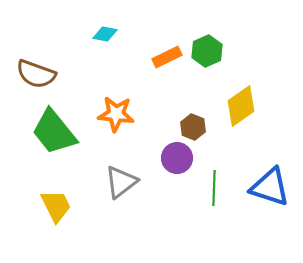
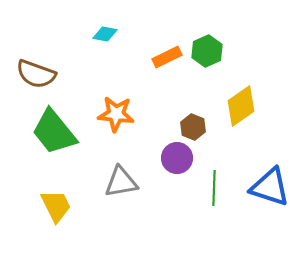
gray triangle: rotated 27 degrees clockwise
